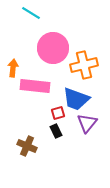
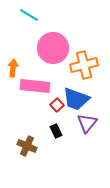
cyan line: moved 2 px left, 2 px down
red square: moved 1 px left, 8 px up; rotated 24 degrees counterclockwise
